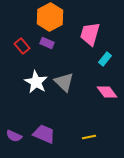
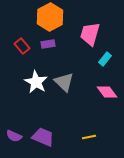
purple rectangle: moved 1 px right, 1 px down; rotated 32 degrees counterclockwise
purple trapezoid: moved 1 px left, 3 px down
